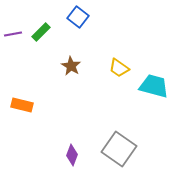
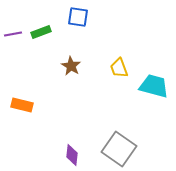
blue square: rotated 30 degrees counterclockwise
green rectangle: rotated 24 degrees clockwise
yellow trapezoid: rotated 35 degrees clockwise
purple diamond: rotated 15 degrees counterclockwise
